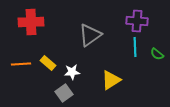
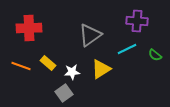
red cross: moved 2 px left, 6 px down
cyan line: moved 8 px left, 2 px down; rotated 66 degrees clockwise
green semicircle: moved 2 px left, 1 px down
orange line: moved 2 px down; rotated 24 degrees clockwise
yellow triangle: moved 10 px left, 11 px up
